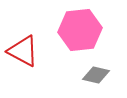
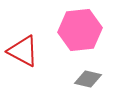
gray diamond: moved 8 px left, 4 px down
